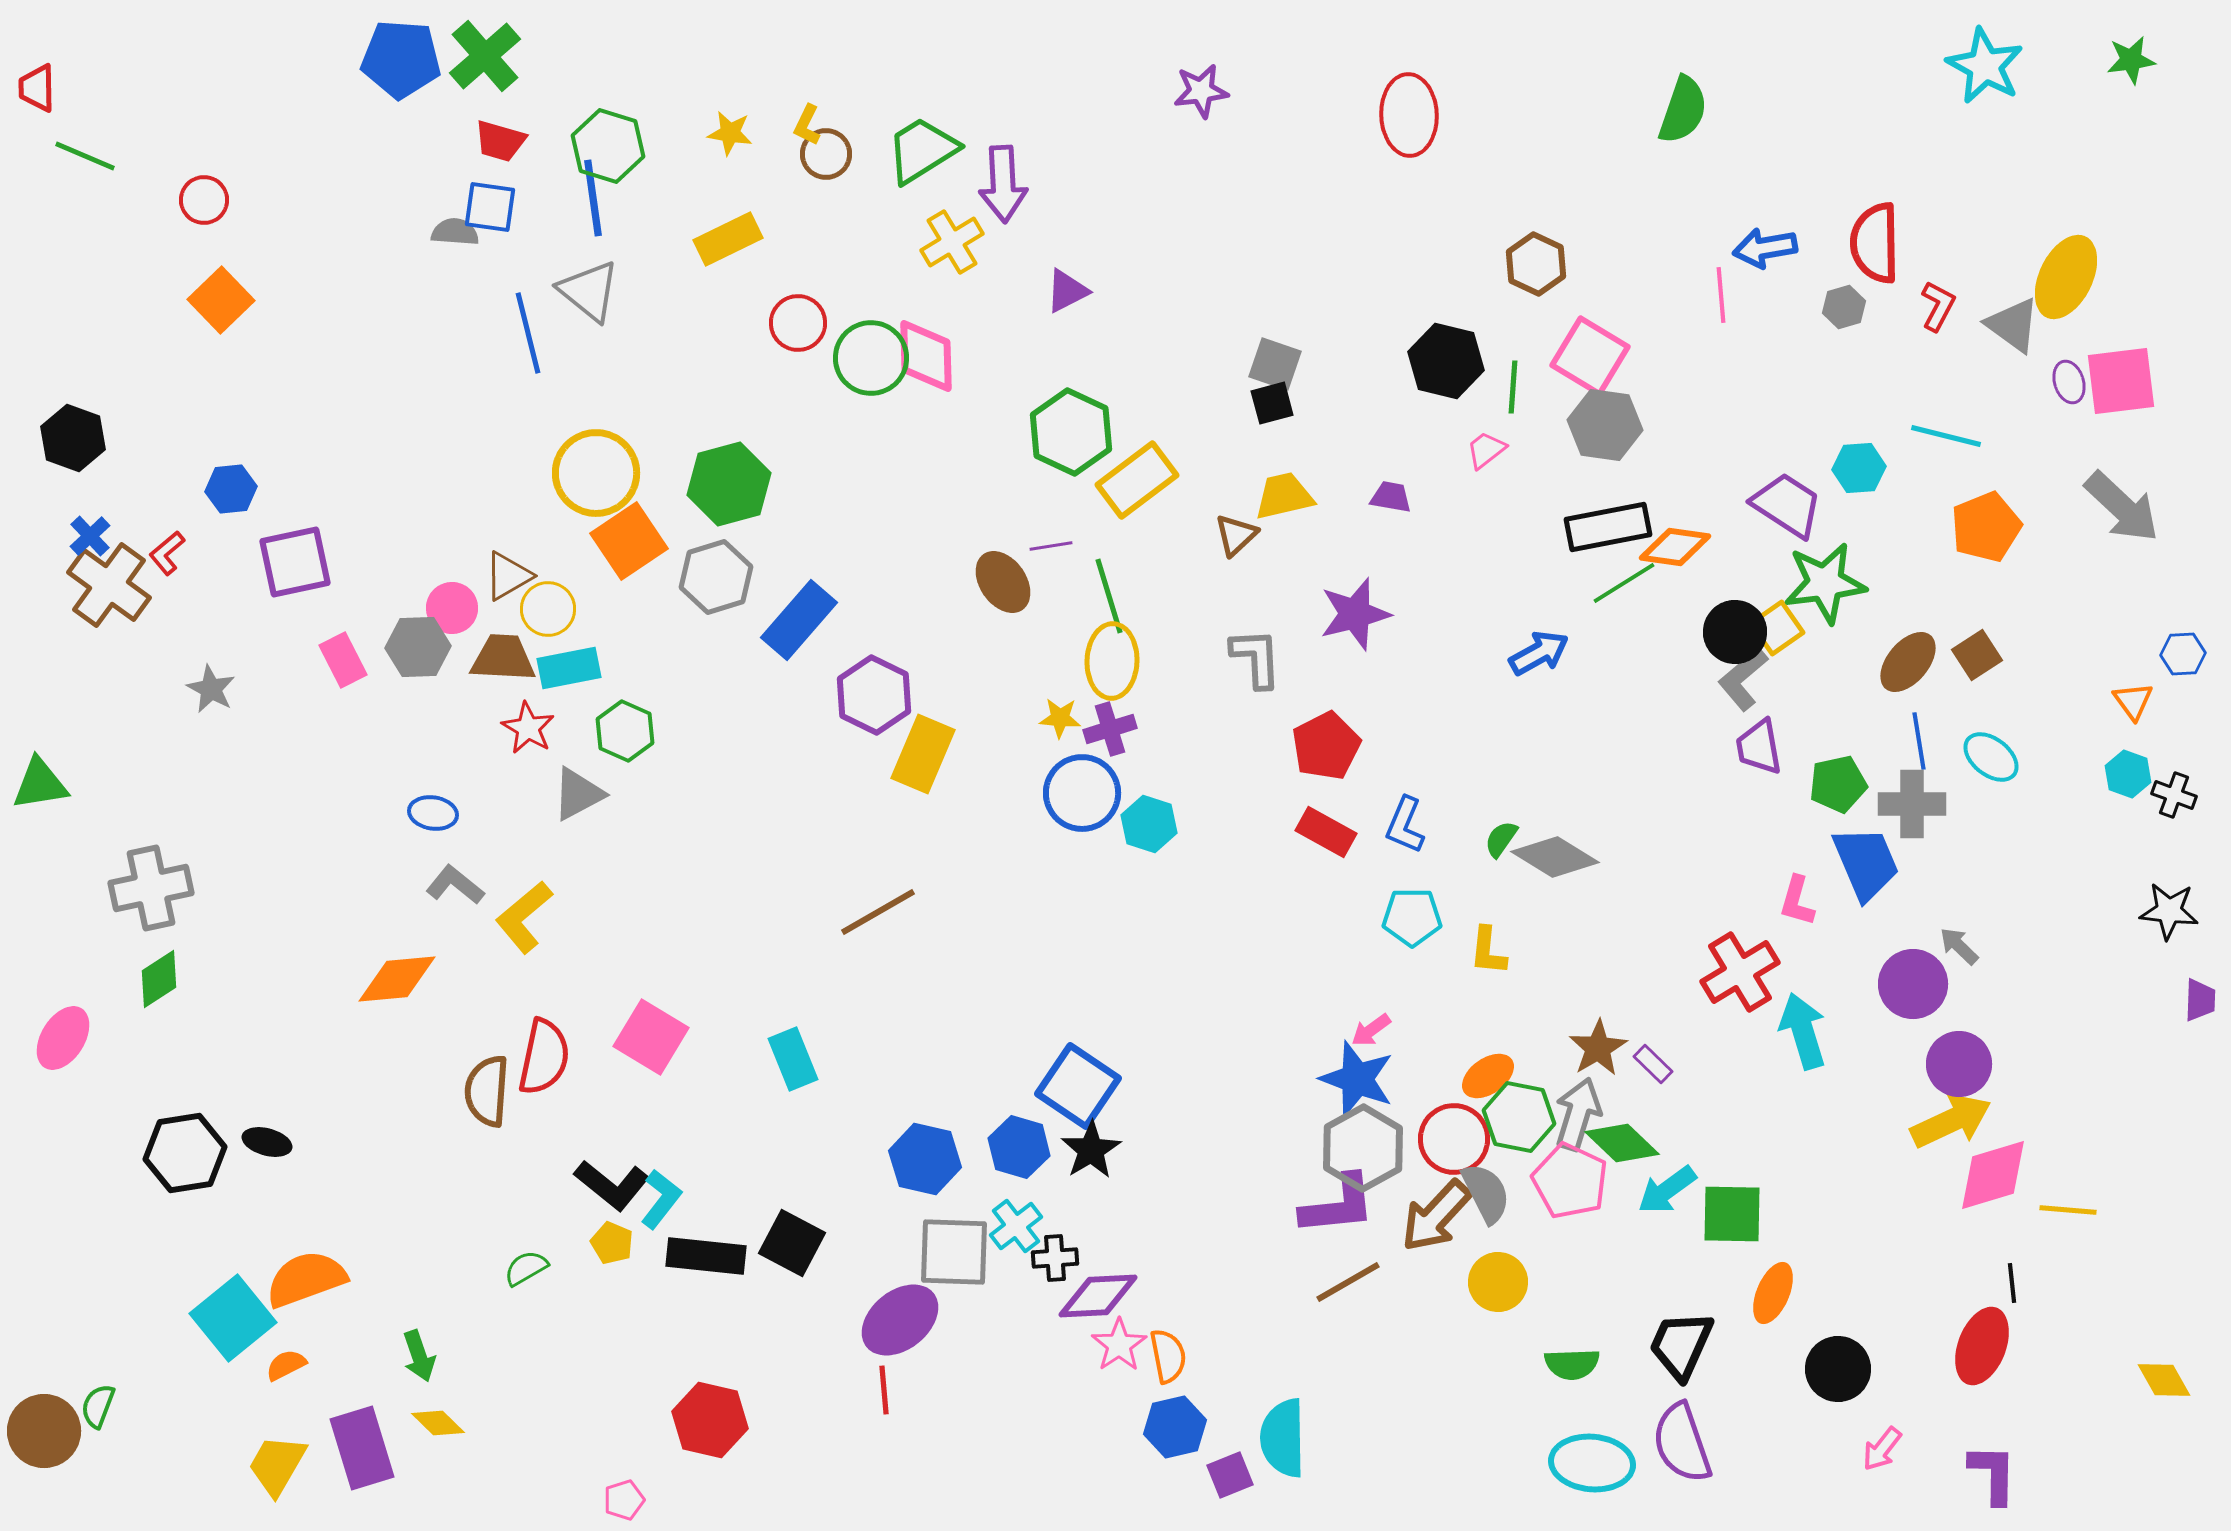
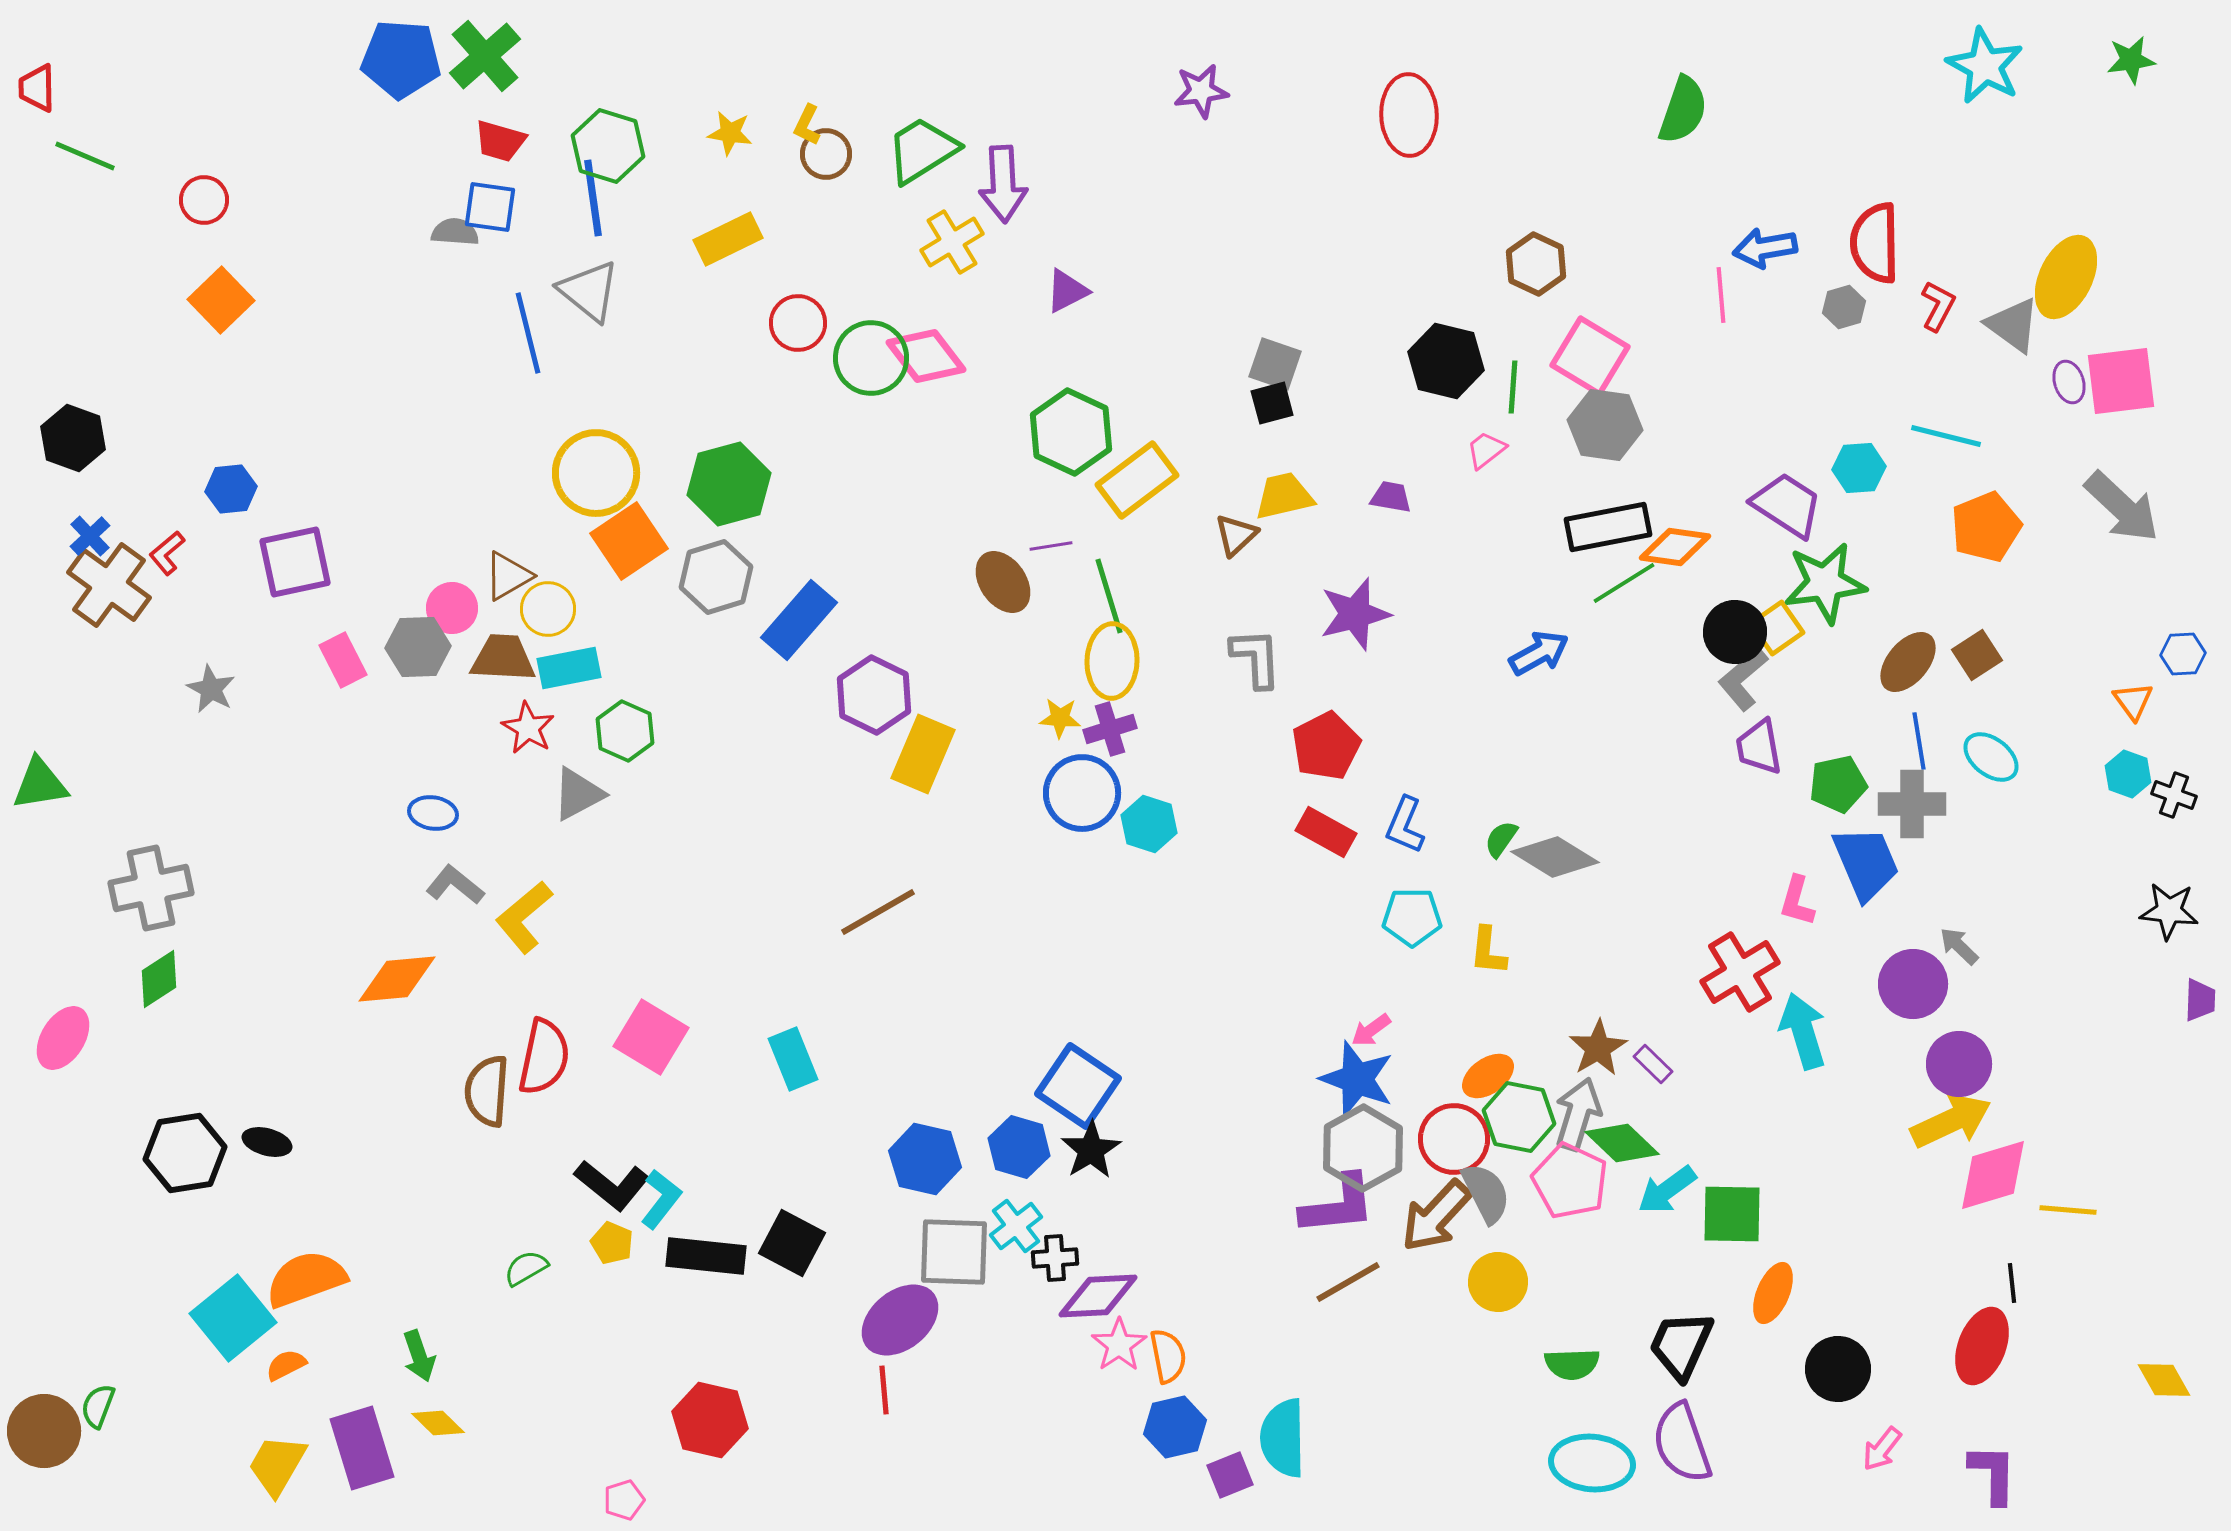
pink diamond at (926, 356): rotated 36 degrees counterclockwise
